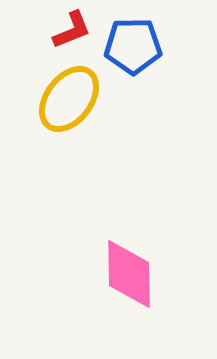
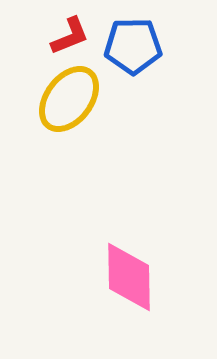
red L-shape: moved 2 px left, 6 px down
pink diamond: moved 3 px down
